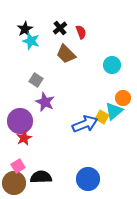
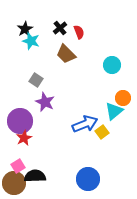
red semicircle: moved 2 px left
yellow square: moved 15 px down; rotated 24 degrees clockwise
black semicircle: moved 6 px left, 1 px up
